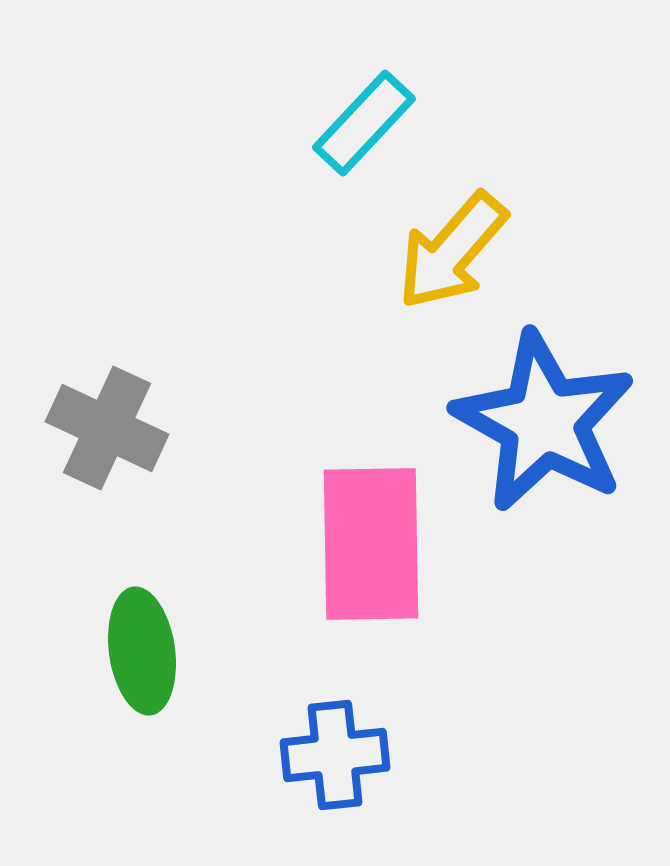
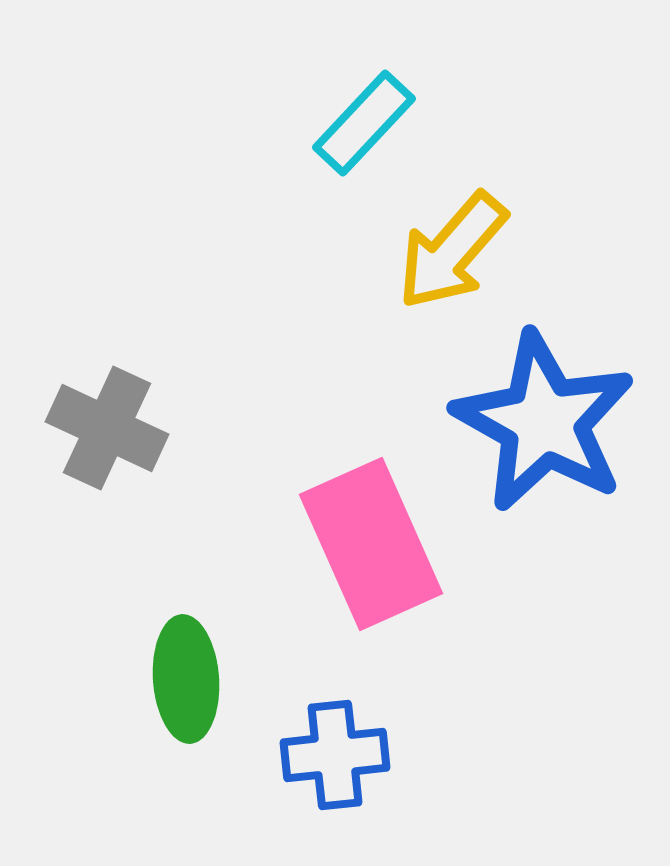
pink rectangle: rotated 23 degrees counterclockwise
green ellipse: moved 44 px right, 28 px down; rotated 4 degrees clockwise
